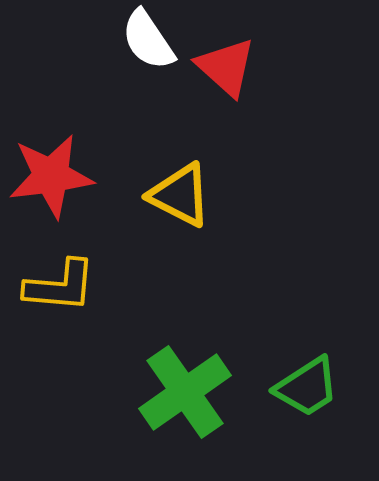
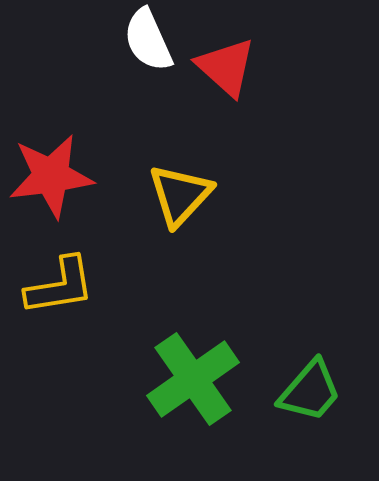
white semicircle: rotated 10 degrees clockwise
yellow triangle: rotated 46 degrees clockwise
yellow L-shape: rotated 14 degrees counterclockwise
green trapezoid: moved 3 px right, 4 px down; rotated 16 degrees counterclockwise
green cross: moved 8 px right, 13 px up
